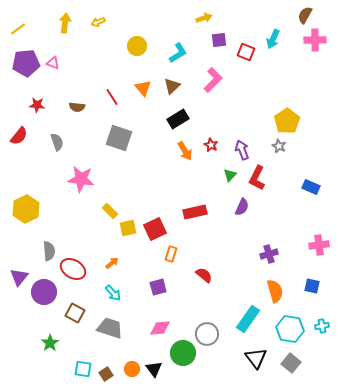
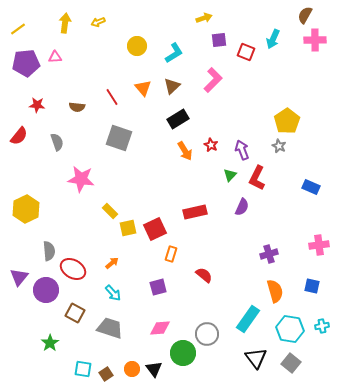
cyan L-shape at (178, 53): moved 4 px left
pink triangle at (53, 63): moved 2 px right, 6 px up; rotated 24 degrees counterclockwise
purple circle at (44, 292): moved 2 px right, 2 px up
